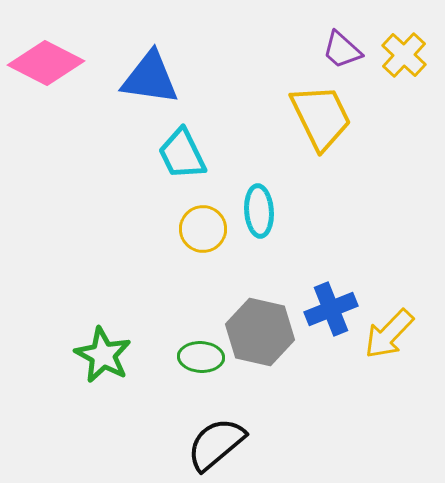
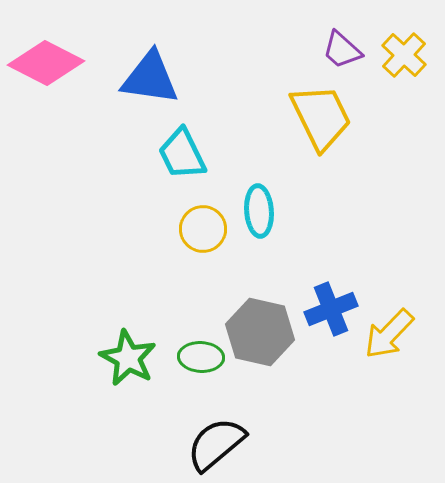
green star: moved 25 px right, 3 px down
